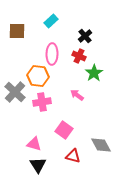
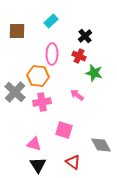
green star: rotated 24 degrees counterclockwise
pink square: rotated 18 degrees counterclockwise
red triangle: moved 6 px down; rotated 21 degrees clockwise
